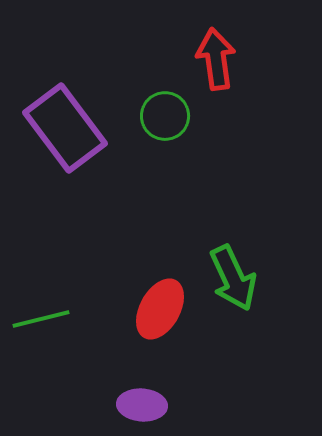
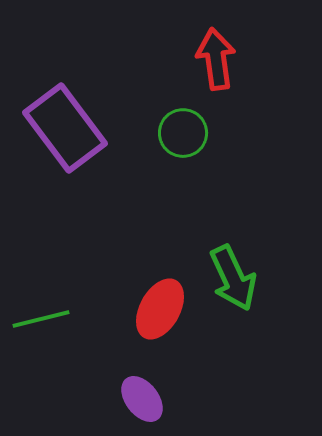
green circle: moved 18 px right, 17 px down
purple ellipse: moved 6 px up; rotated 48 degrees clockwise
